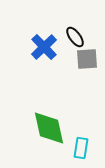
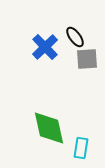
blue cross: moved 1 px right
